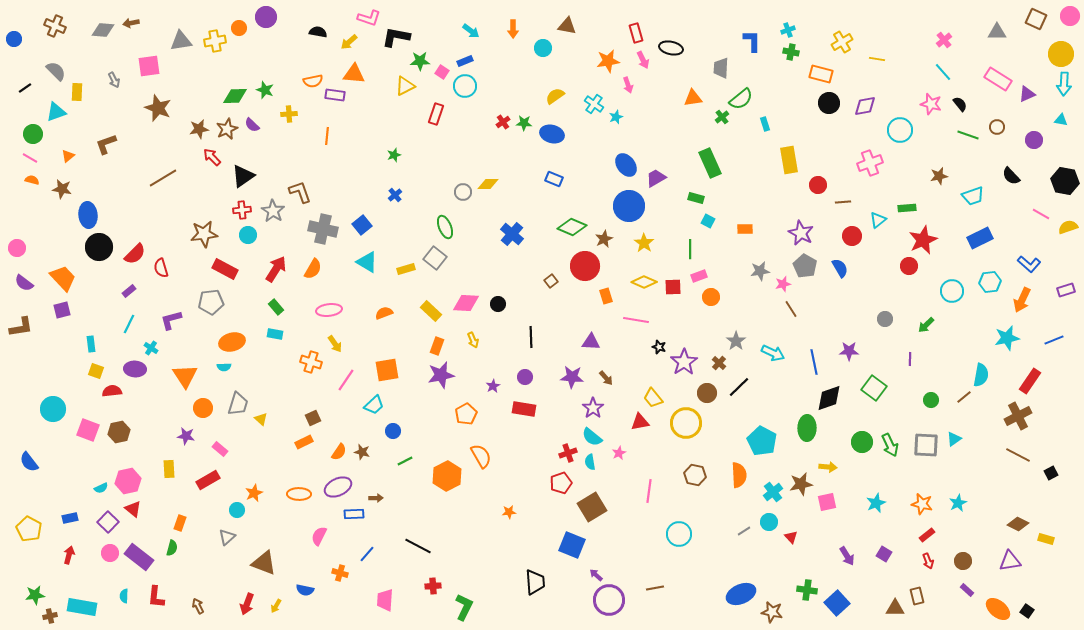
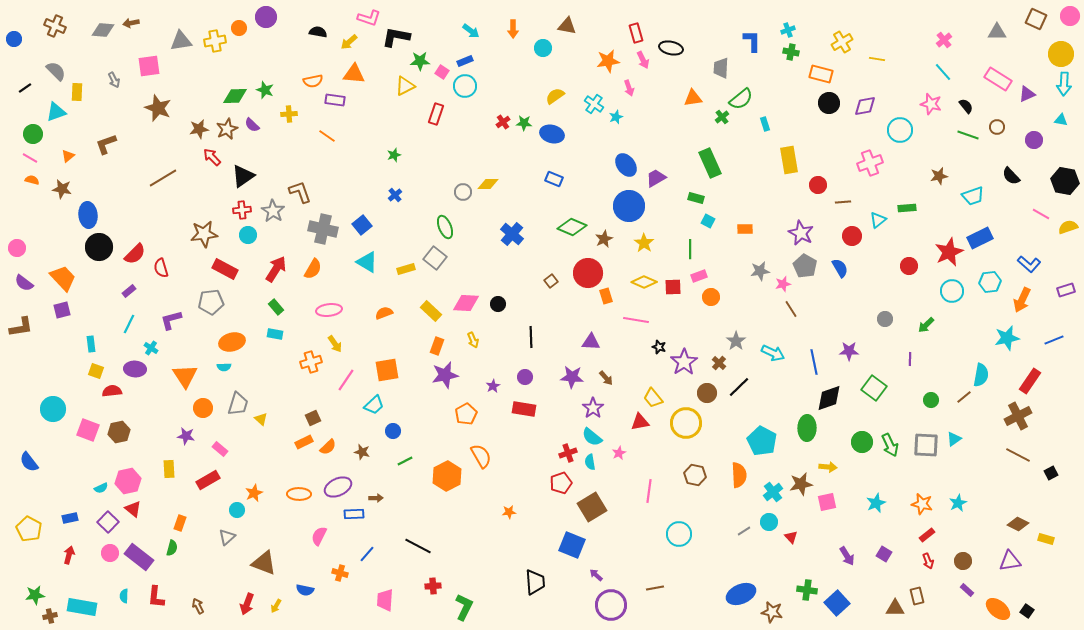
pink arrow at (628, 85): moved 1 px right, 3 px down
purple rectangle at (335, 95): moved 5 px down
black semicircle at (960, 104): moved 6 px right, 2 px down
orange line at (327, 136): rotated 60 degrees counterclockwise
red star at (923, 240): moved 26 px right, 12 px down
red circle at (585, 266): moved 3 px right, 7 px down
orange cross at (311, 362): rotated 35 degrees counterclockwise
purple star at (441, 375): moved 4 px right
orange semicircle at (339, 452): moved 11 px left, 5 px up; rotated 12 degrees clockwise
purple circle at (609, 600): moved 2 px right, 5 px down
